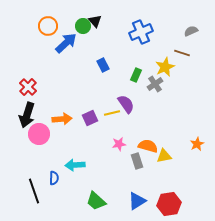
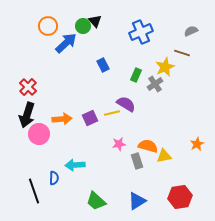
purple semicircle: rotated 24 degrees counterclockwise
red hexagon: moved 11 px right, 7 px up
